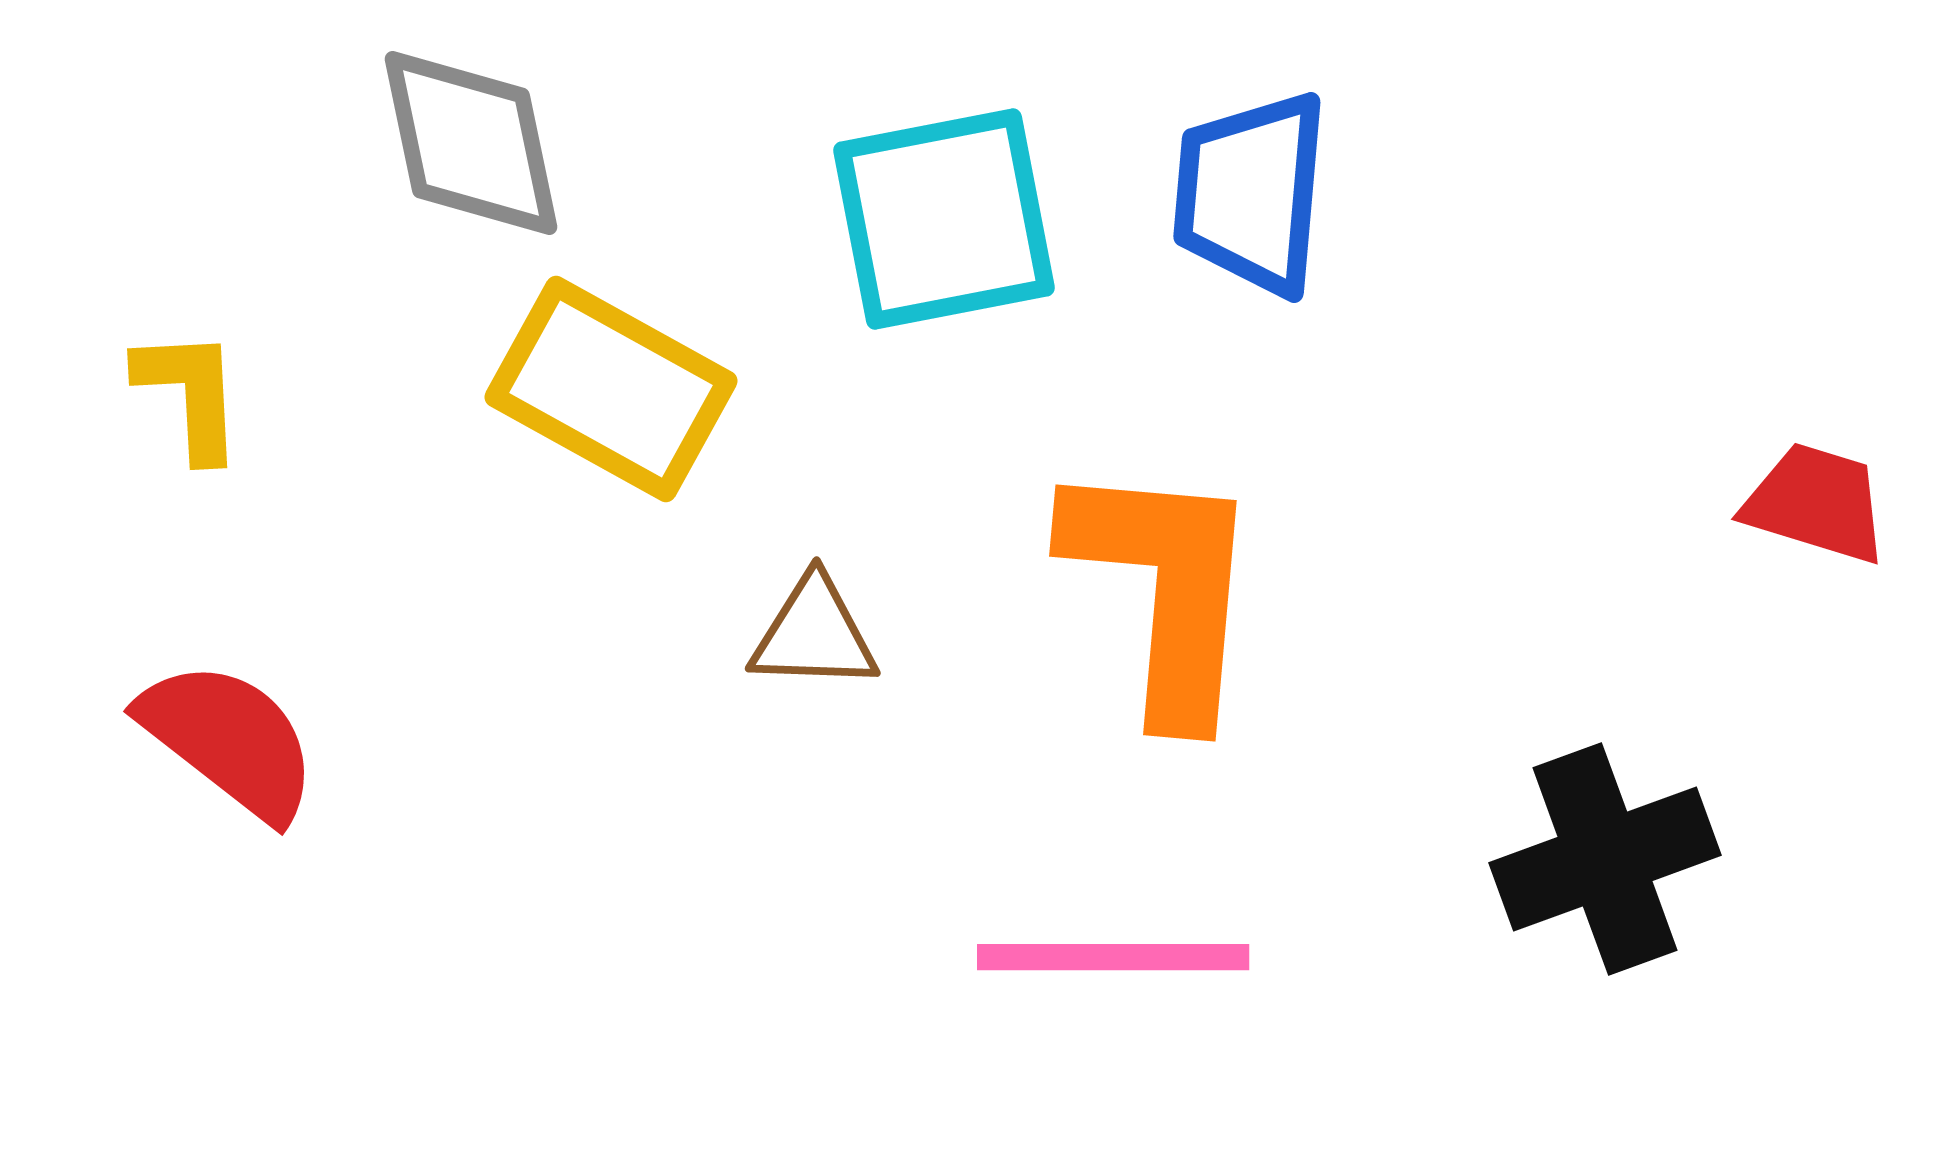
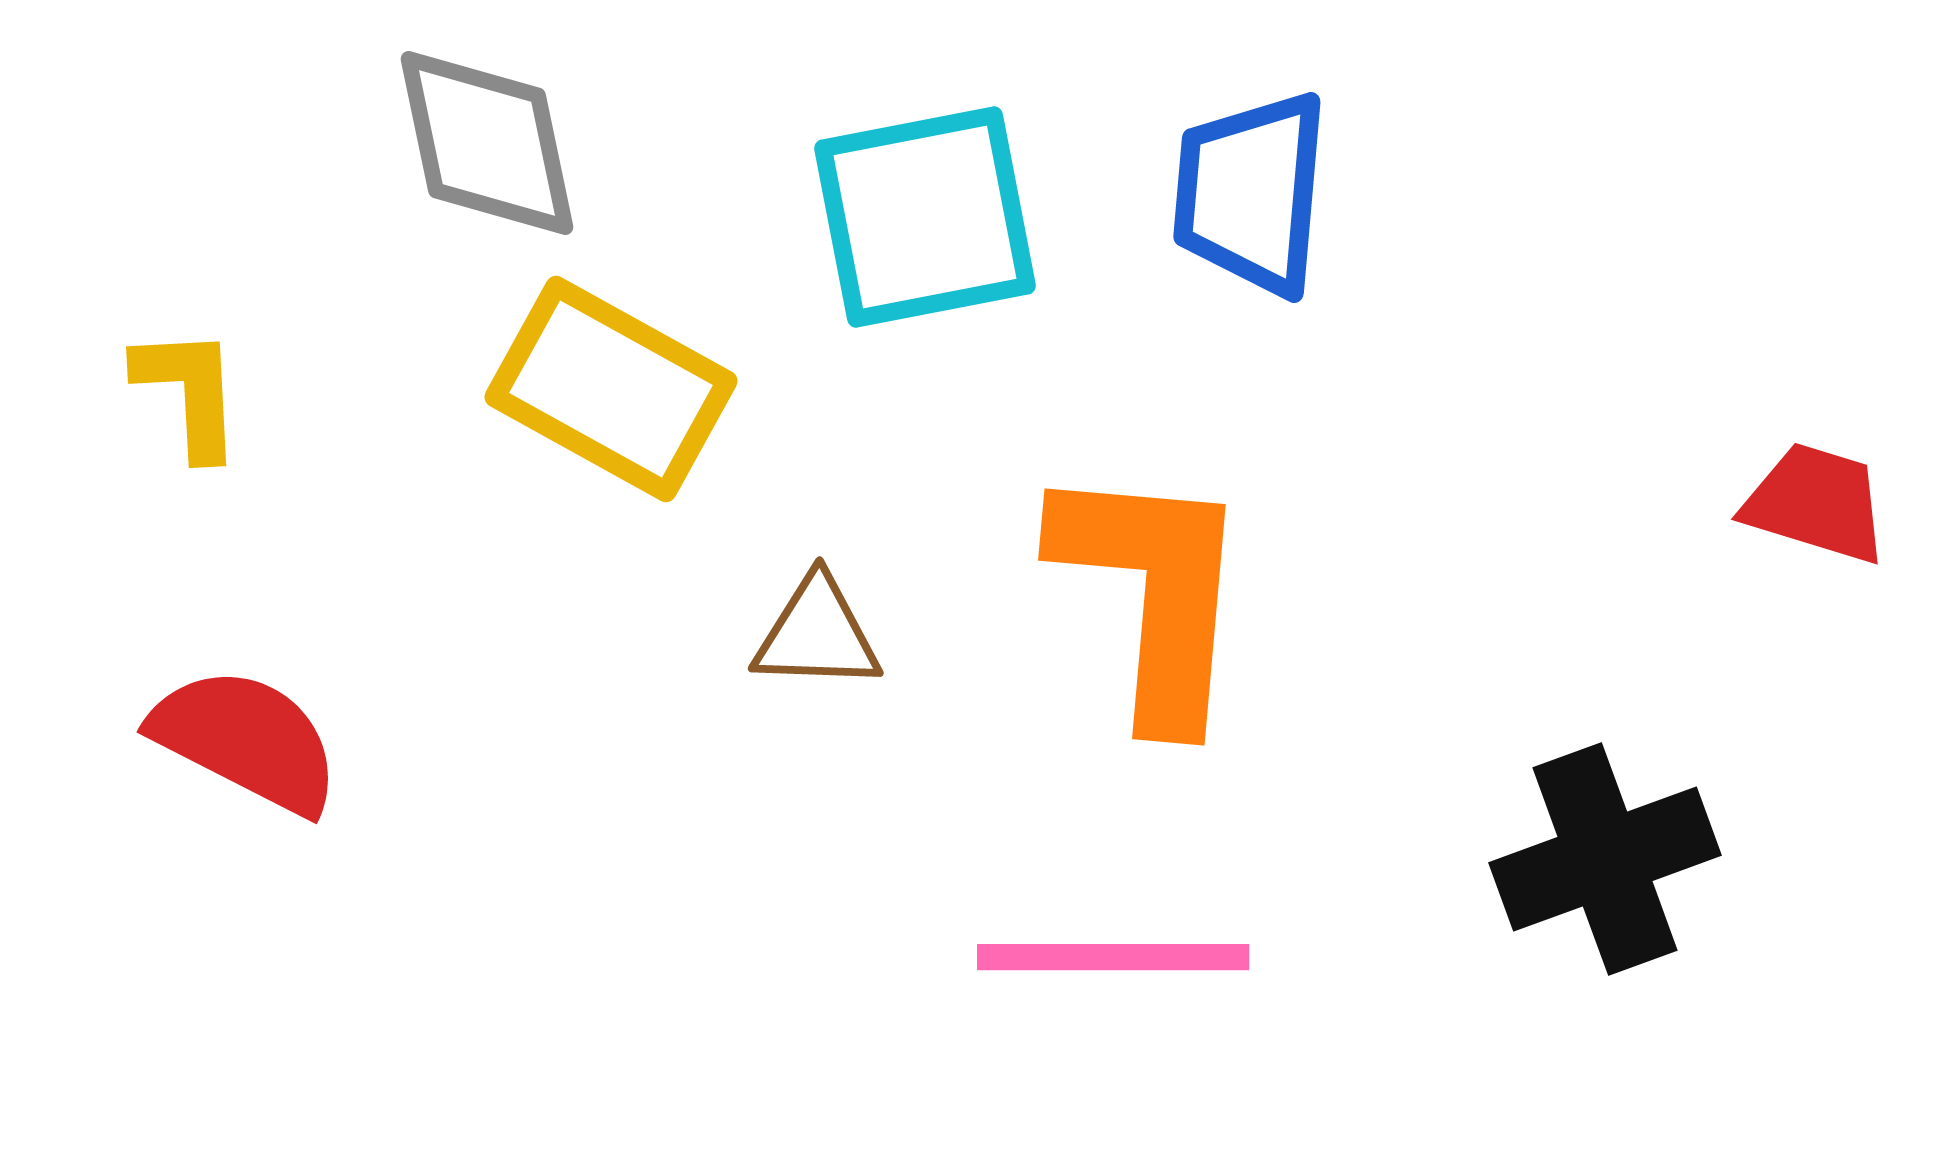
gray diamond: moved 16 px right
cyan square: moved 19 px left, 2 px up
yellow L-shape: moved 1 px left, 2 px up
orange L-shape: moved 11 px left, 4 px down
brown triangle: moved 3 px right
red semicircle: moved 17 px right; rotated 11 degrees counterclockwise
